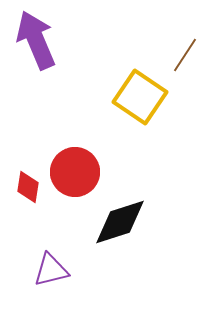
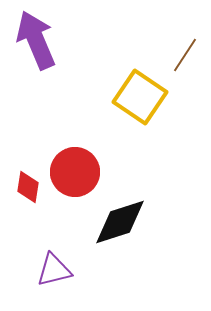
purple triangle: moved 3 px right
